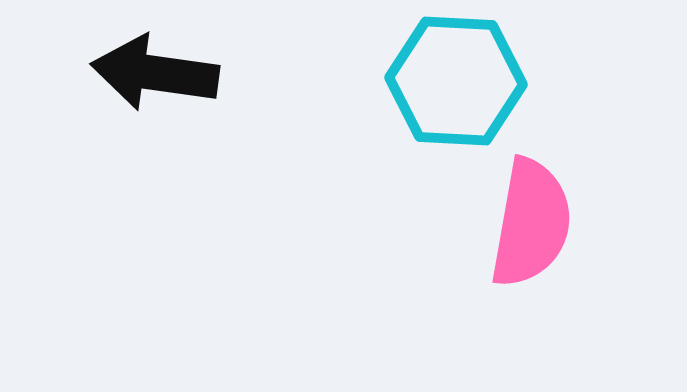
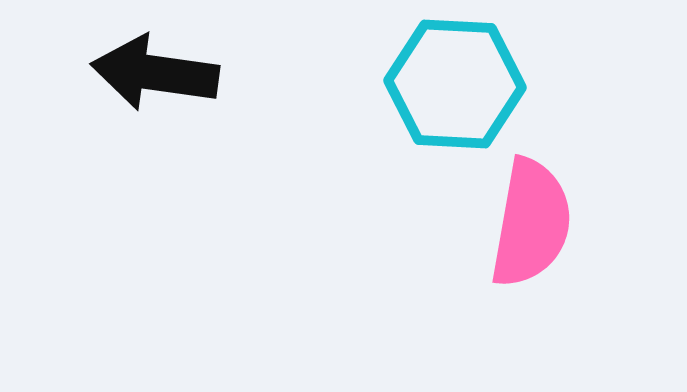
cyan hexagon: moved 1 px left, 3 px down
